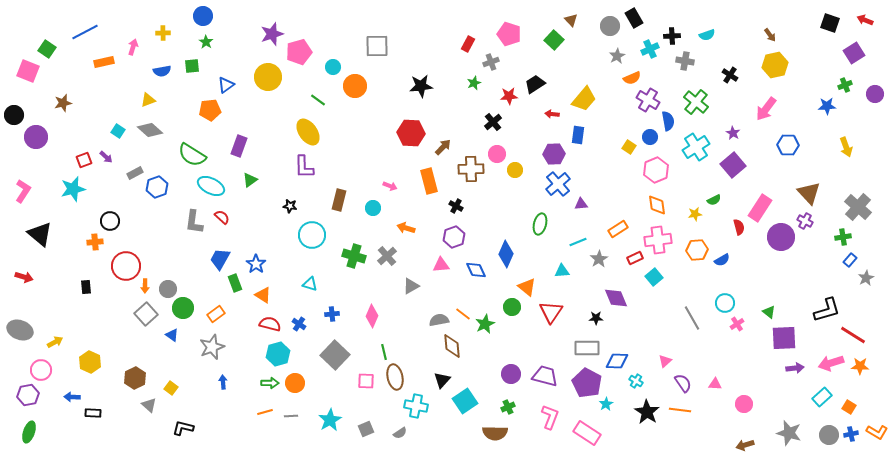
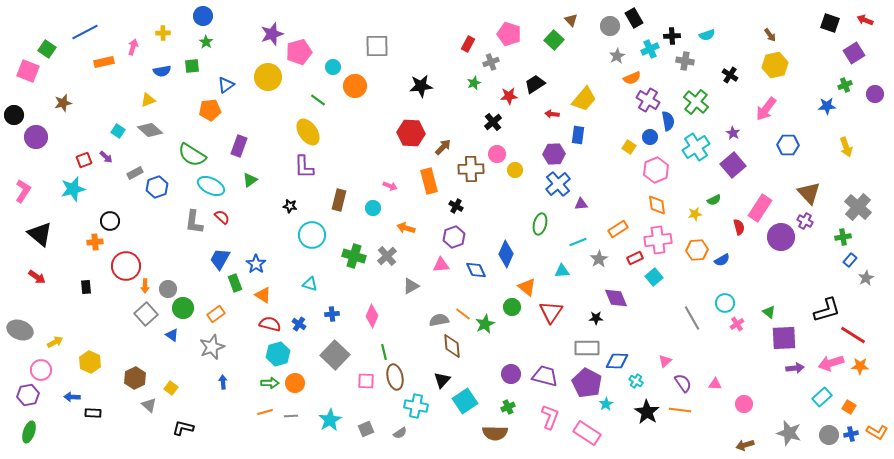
red arrow at (24, 277): moved 13 px right; rotated 18 degrees clockwise
